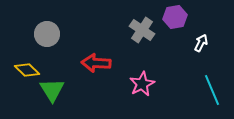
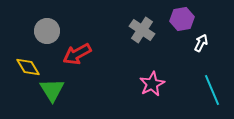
purple hexagon: moved 7 px right, 2 px down
gray circle: moved 3 px up
red arrow: moved 19 px left, 9 px up; rotated 32 degrees counterclockwise
yellow diamond: moved 1 px right, 3 px up; rotated 15 degrees clockwise
pink star: moved 10 px right
